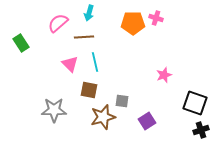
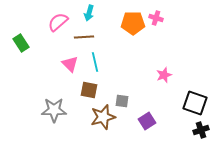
pink semicircle: moved 1 px up
